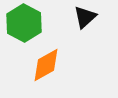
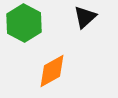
orange diamond: moved 6 px right, 6 px down
